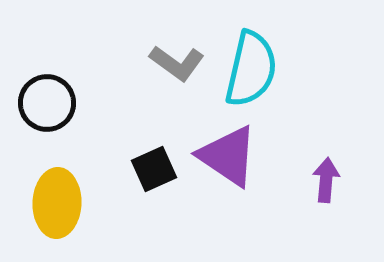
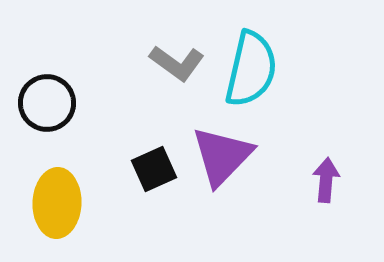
purple triangle: moved 6 px left; rotated 40 degrees clockwise
